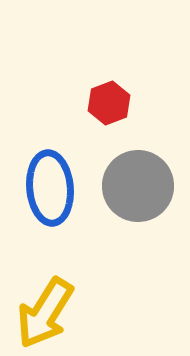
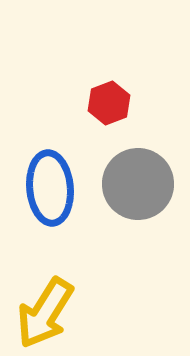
gray circle: moved 2 px up
